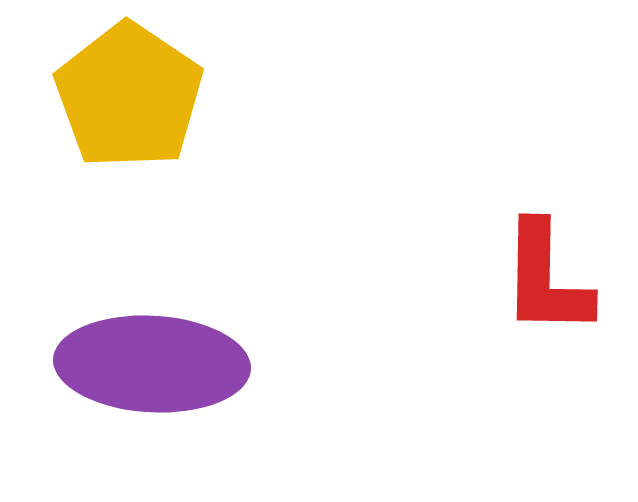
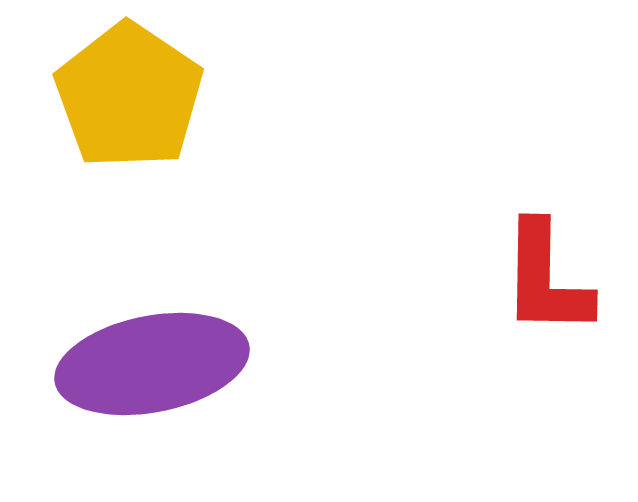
purple ellipse: rotated 14 degrees counterclockwise
